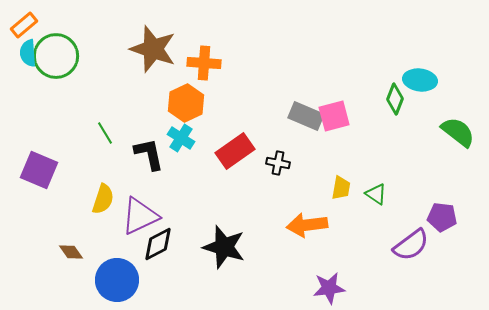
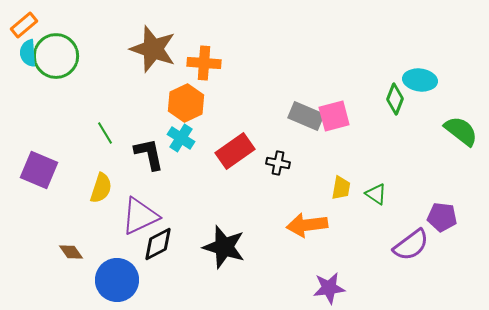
green semicircle: moved 3 px right, 1 px up
yellow semicircle: moved 2 px left, 11 px up
